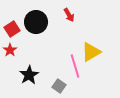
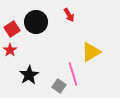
pink line: moved 2 px left, 8 px down
